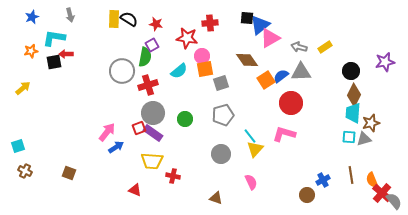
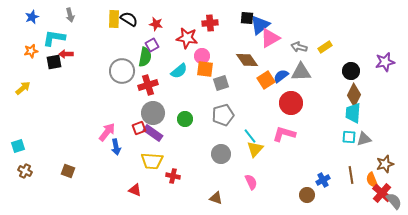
orange square at (205, 69): rotated 18 degrees clockwise
brown star at (371, 123): moved 14 px right, 41 px down
blue arrow at (116, 147): rotated 112 degrees clockwise
brown square at (69, 173): moved 1 px left, 2 px up
